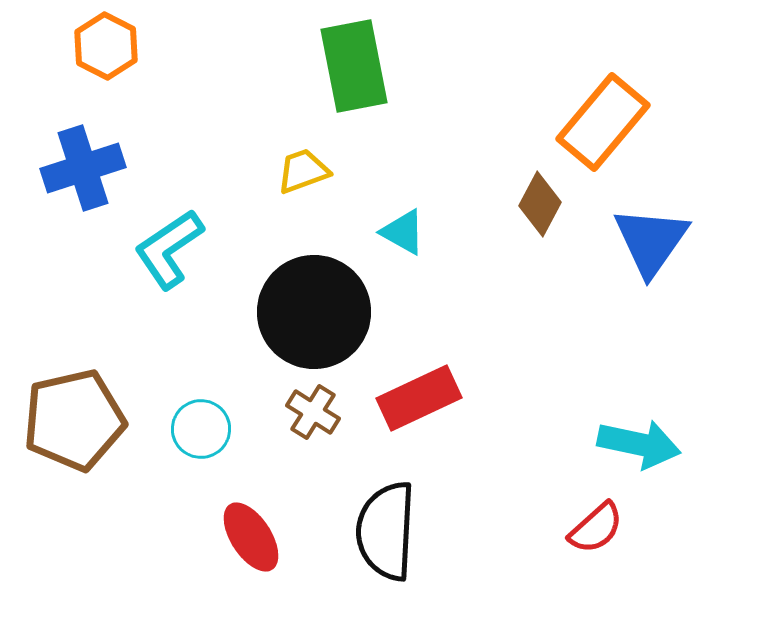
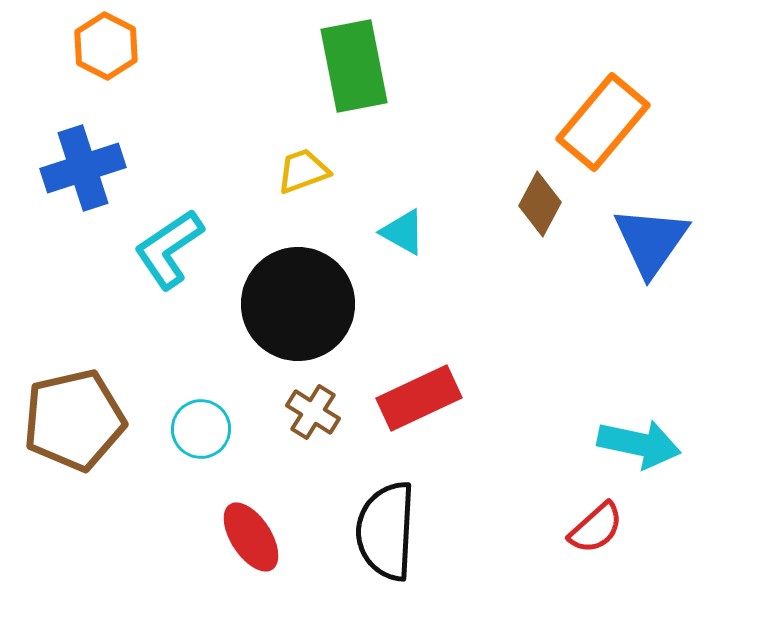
black circle: moved 16 px left, 8 px up
